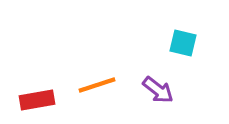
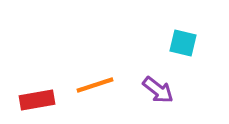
orange line: moved 2 px left
